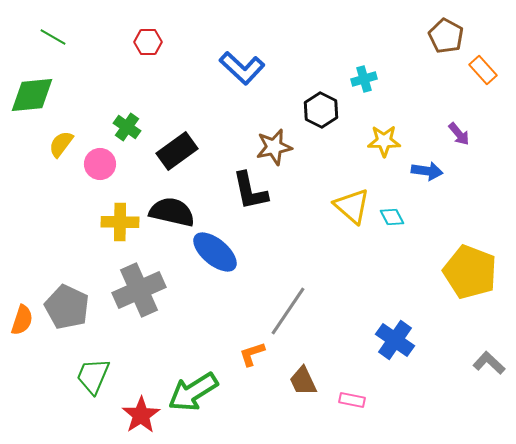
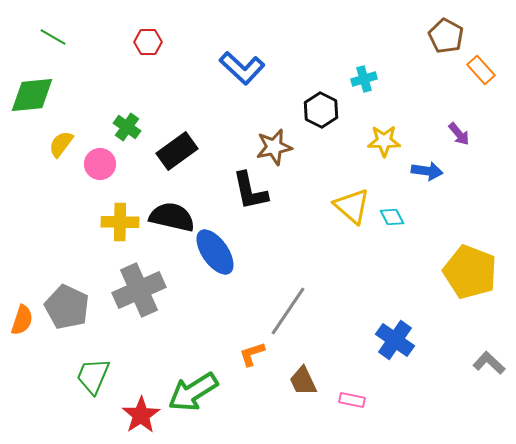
orange rectangle: moved 2 px left
black semicircle: moved 5 px down
blue ellipse: rotated 15 degrees clockwise
